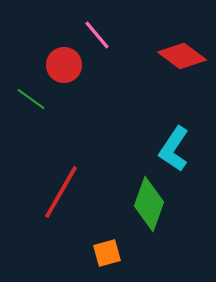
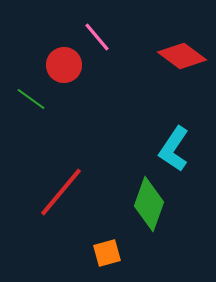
pink line: moved 2 px down
red line: rotated 10 degrees clockwise
